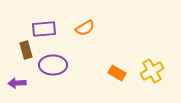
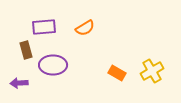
purple rectangle: moved 2 px up
purple arrow: moved 2 px right
